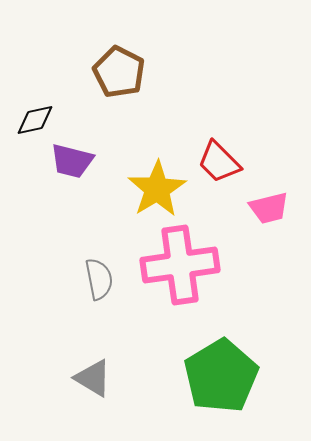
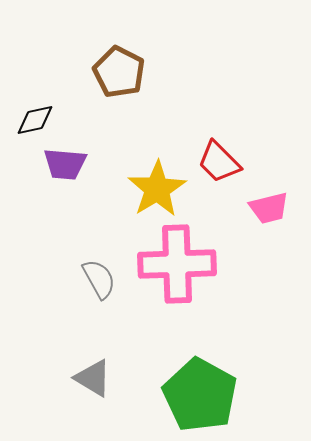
purple trapezoid: moved 7 px left, 3 px down; rotated 9 degrees counterclockwise
pink cross: moved 3 px left, 1 px up; rotated 6 degrees clockwise
gray semicircle: rotated 18 degrees counterclockwise
green pentagon: moved 21 px left, 19 px down; rotated 12 degrees counterclockwise
